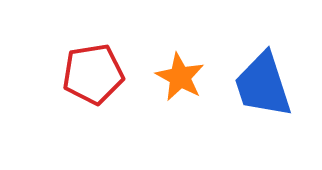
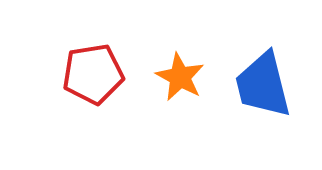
blue trapezoid: rotated 4 degrees clockwise
